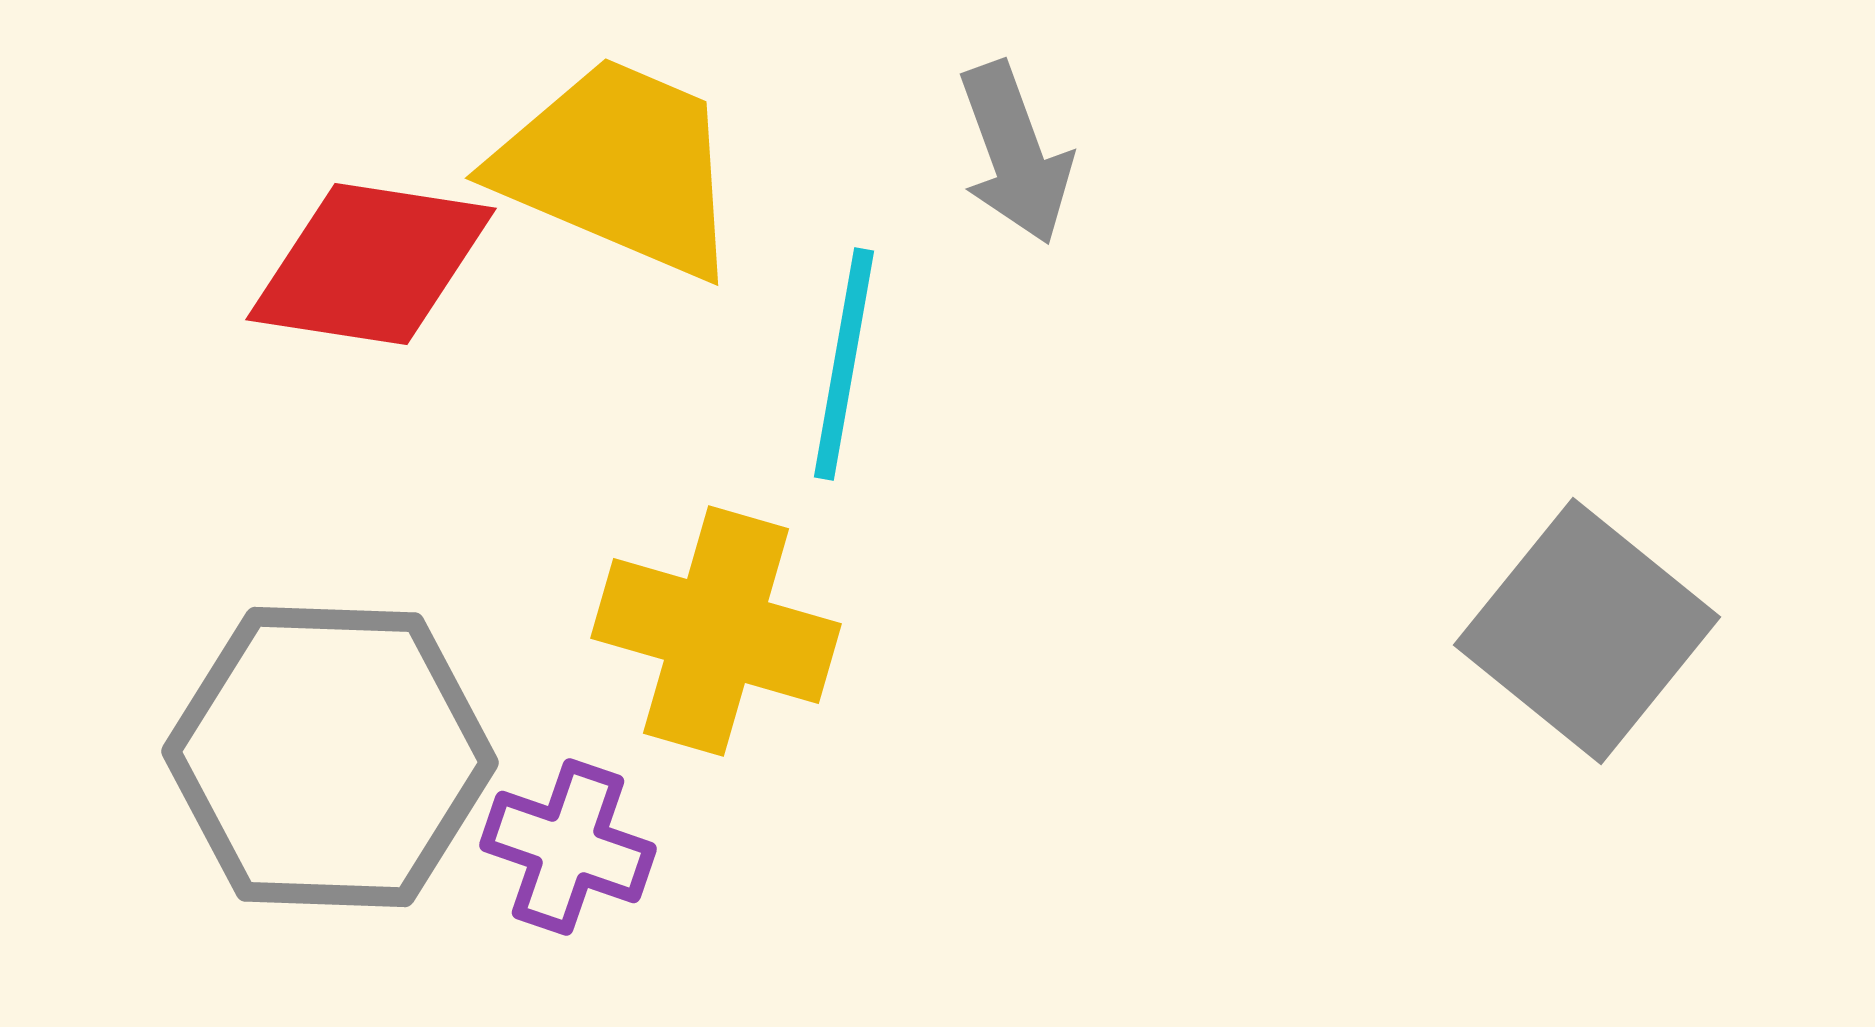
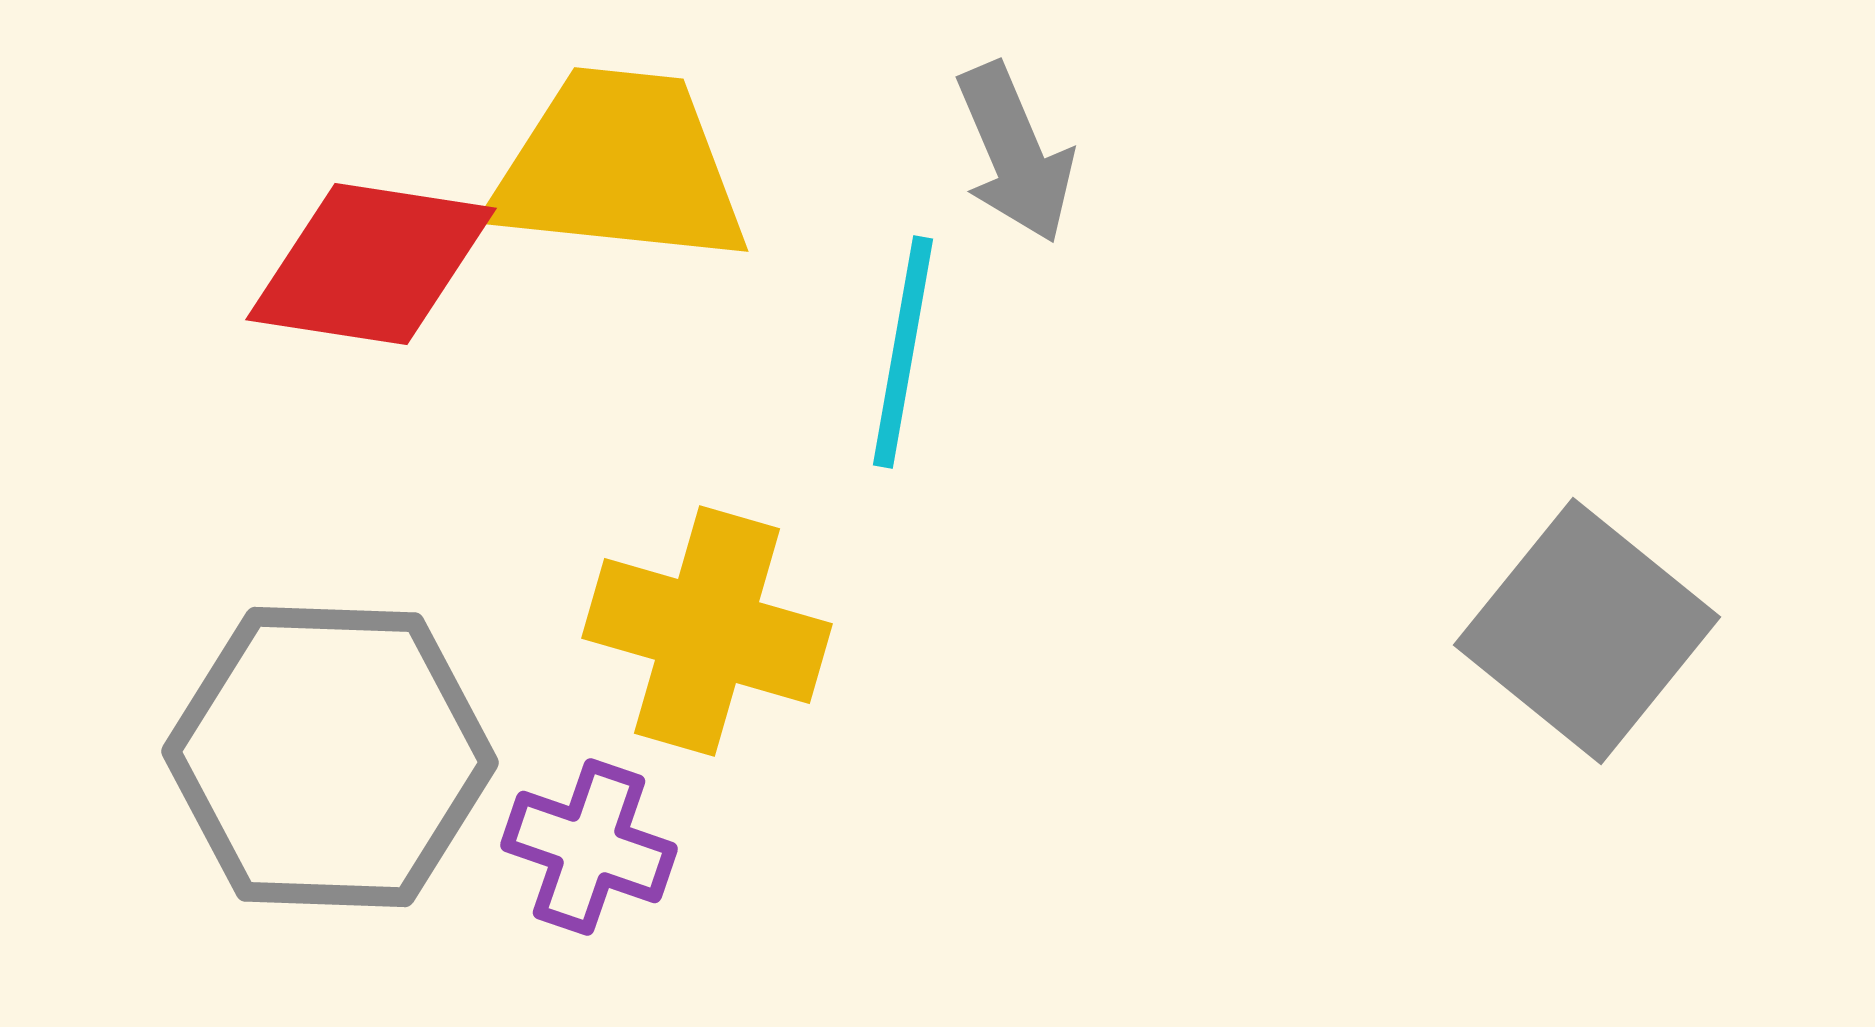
gray arrow: rotated 3 degrees counterclockwise
yellow trapezoid: rotated 17 degrees counterclockwise
cyan line: moved 59 px right, 12 px up
yellow cross: moved 9 px left
purple cross: moved 21 px right
